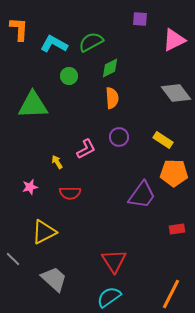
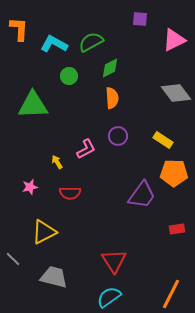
purple circle: moved 1 px left, 1 px up
gray trapezoid: moved 2 px up; rotated 28 degrees counterclockwise
